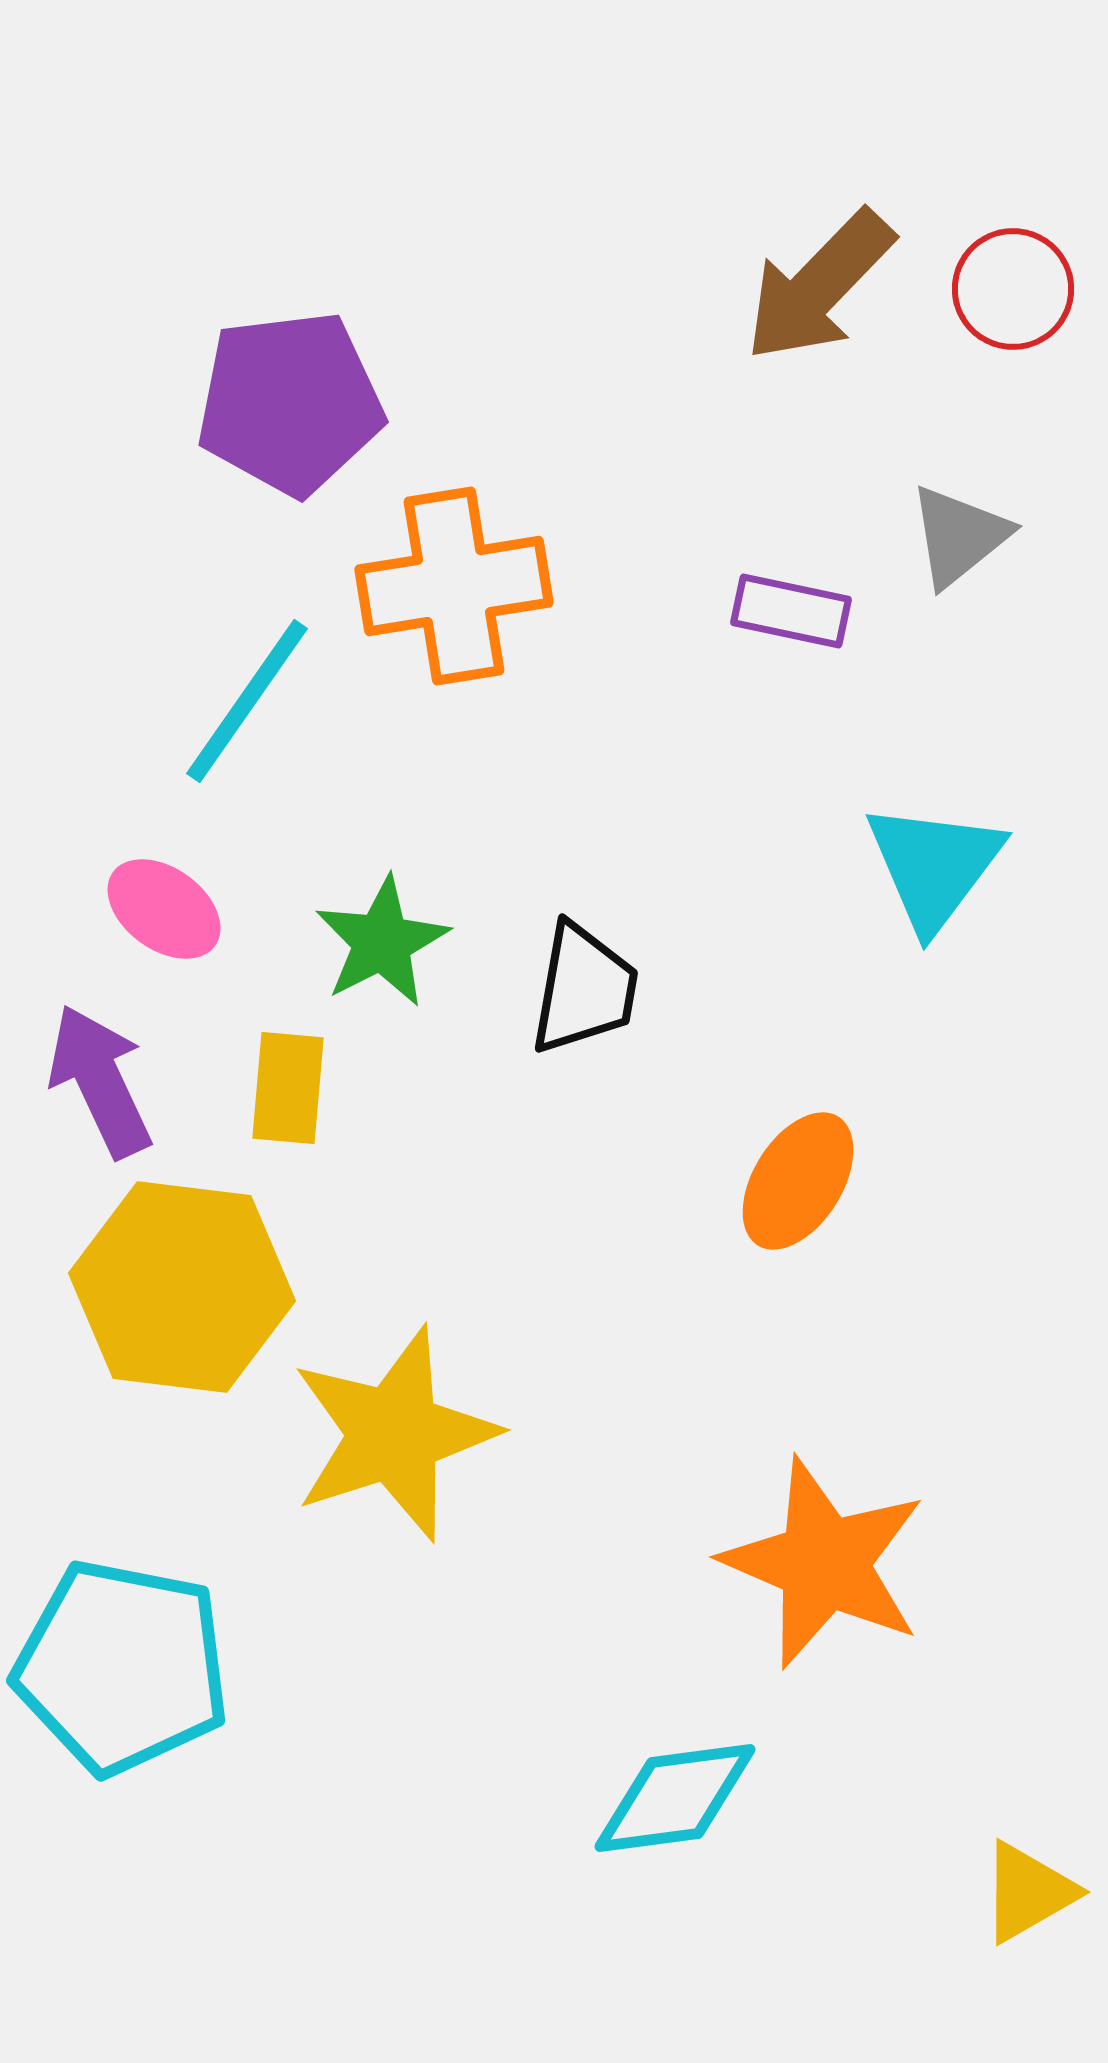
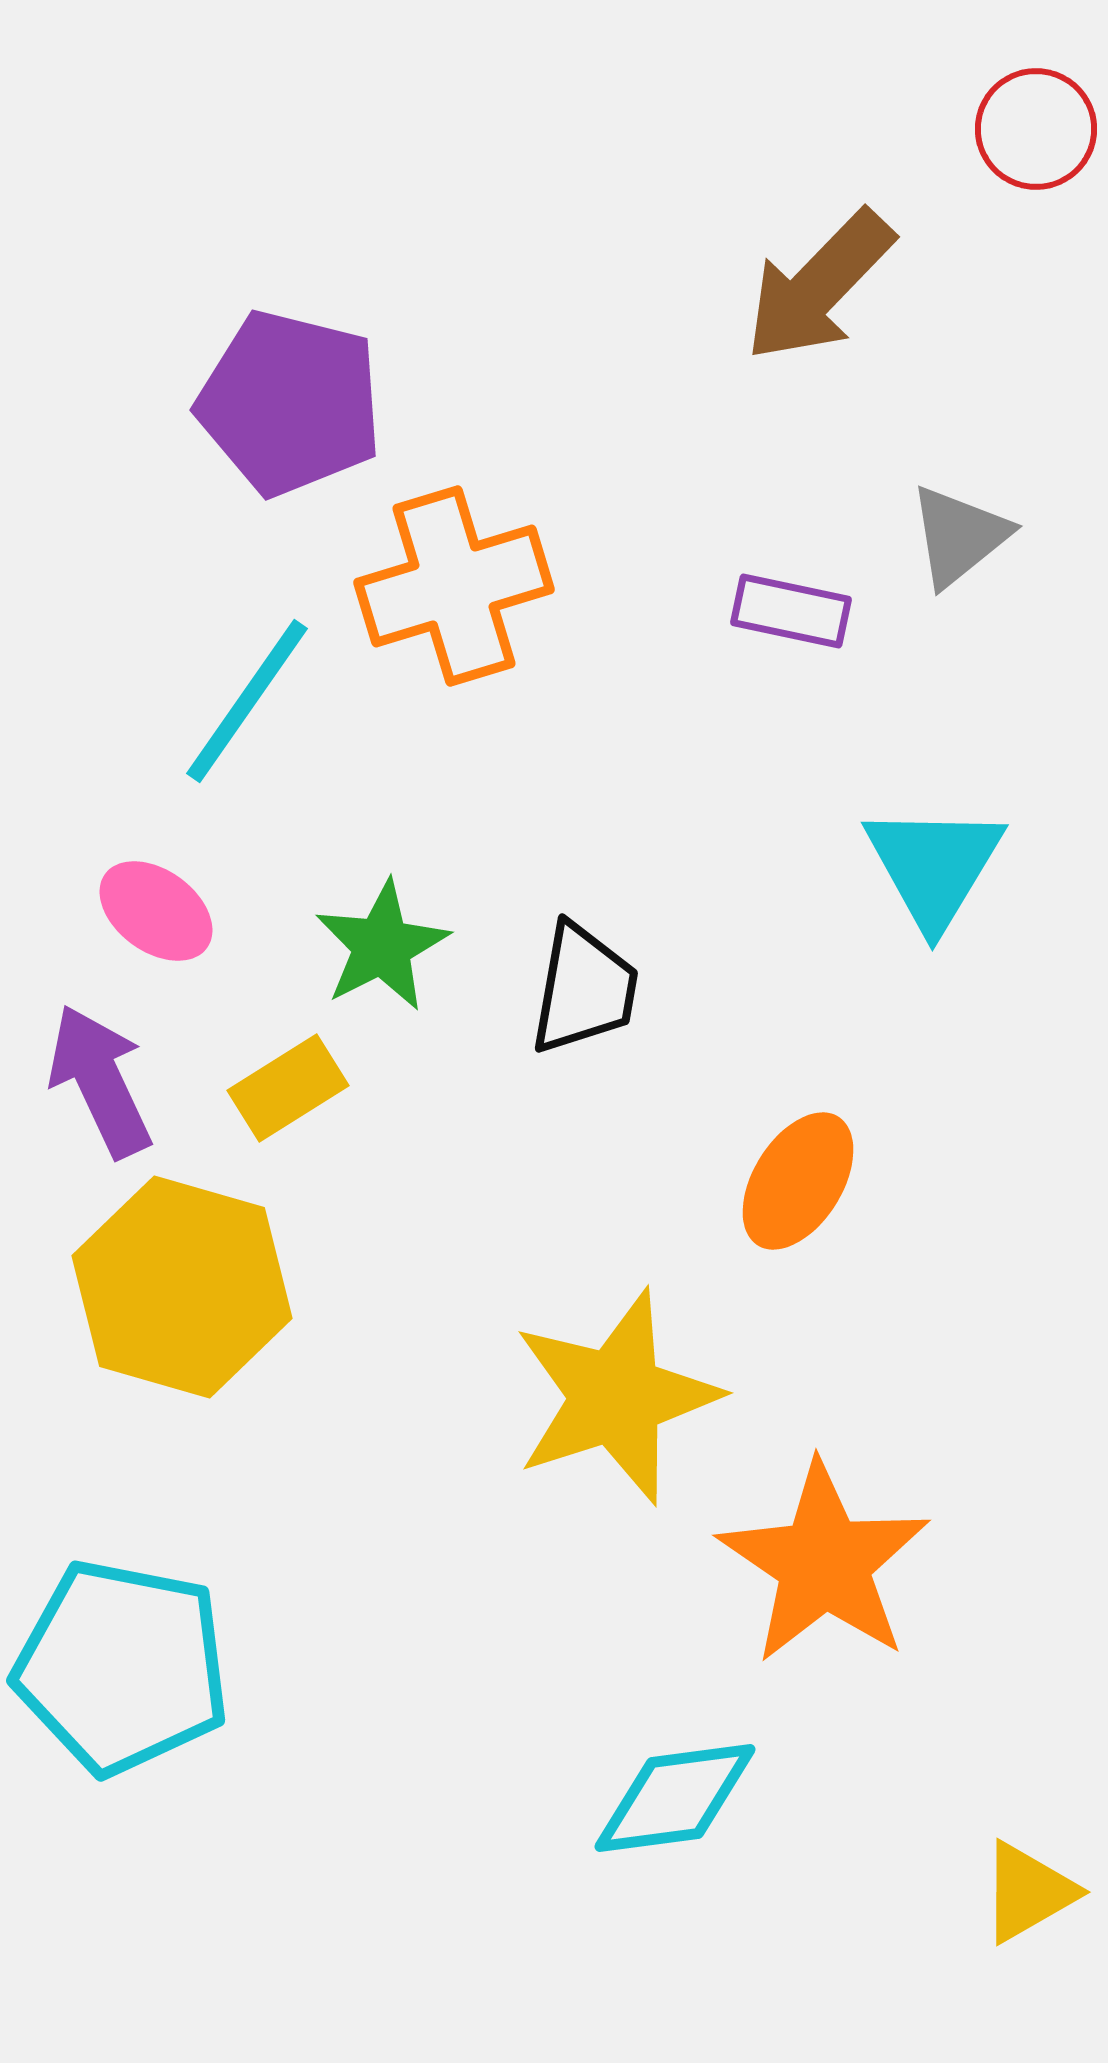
red circle: moved 23 px right, 160 px up
purple pentagon: rotated 21 degrees clockwise
orange cross: rotated 8 degrees counterclockwise
cyan triangle: rotated 6 degrees counterclockwise
pink ellipse: moved 8 px left, 2 px down
green star: moved 4 px down
yellow rectangle: rotated 53 degrees clockwise
yellow hexagon: rotated 9 degrees clockwise
yellow star: moved 222 px right, 37 px up
orange star: rotated 11 degrees clockwise
